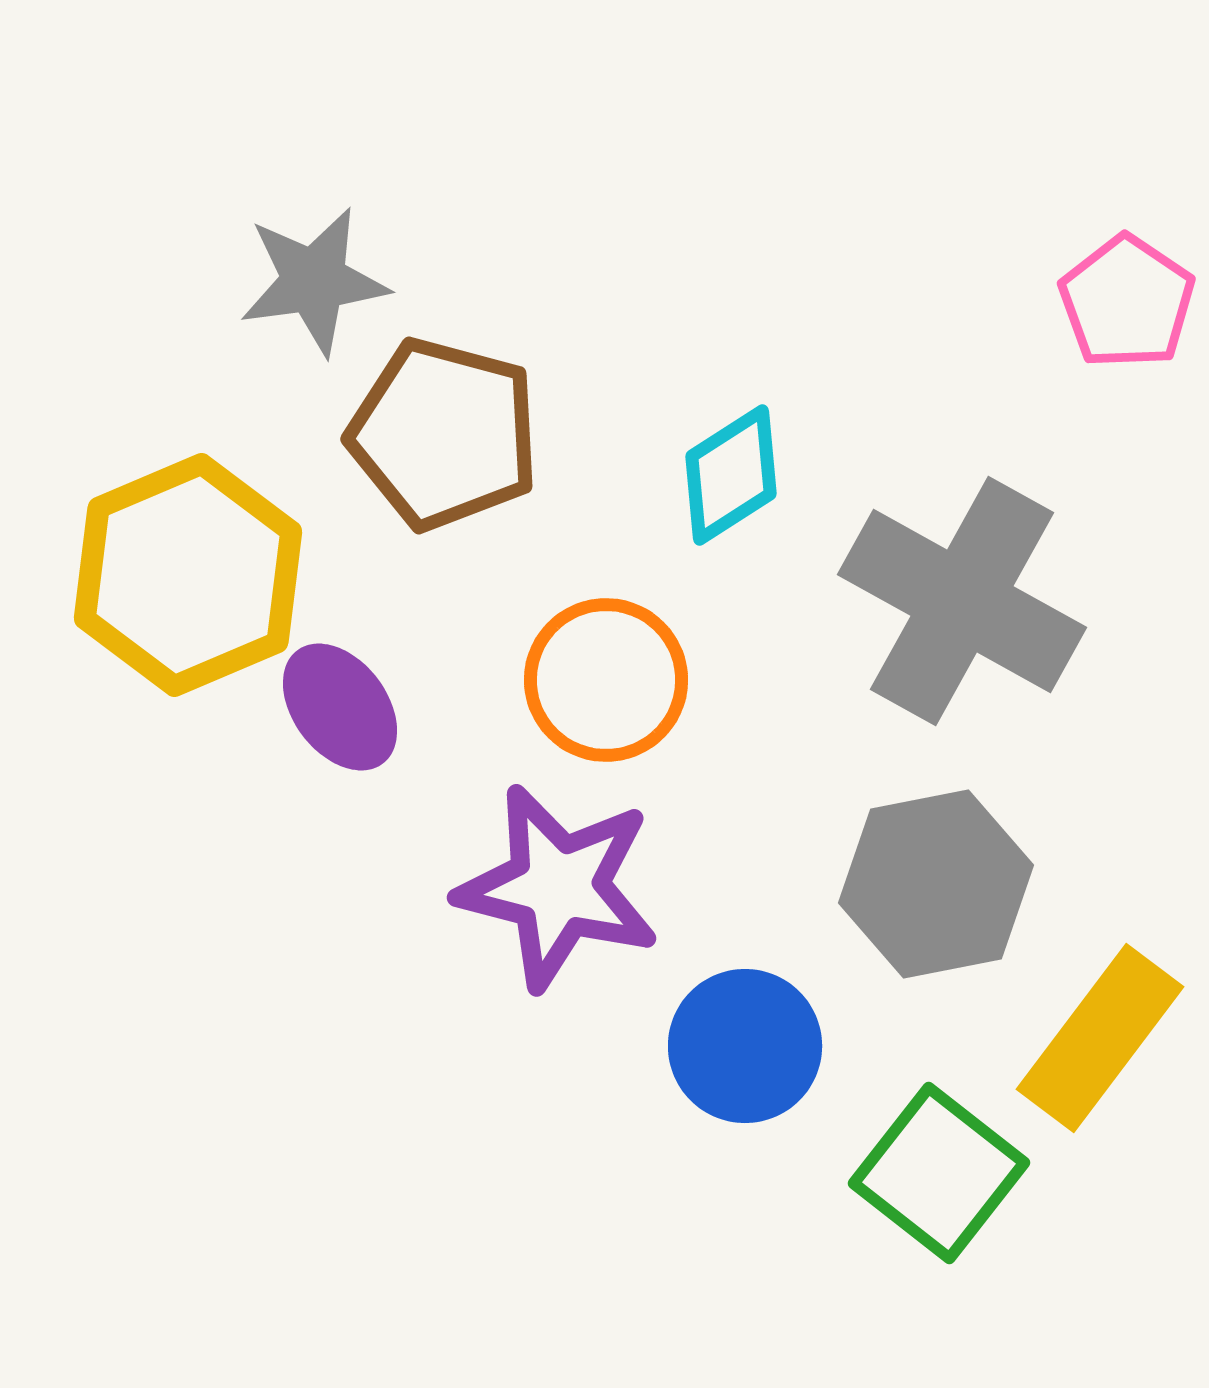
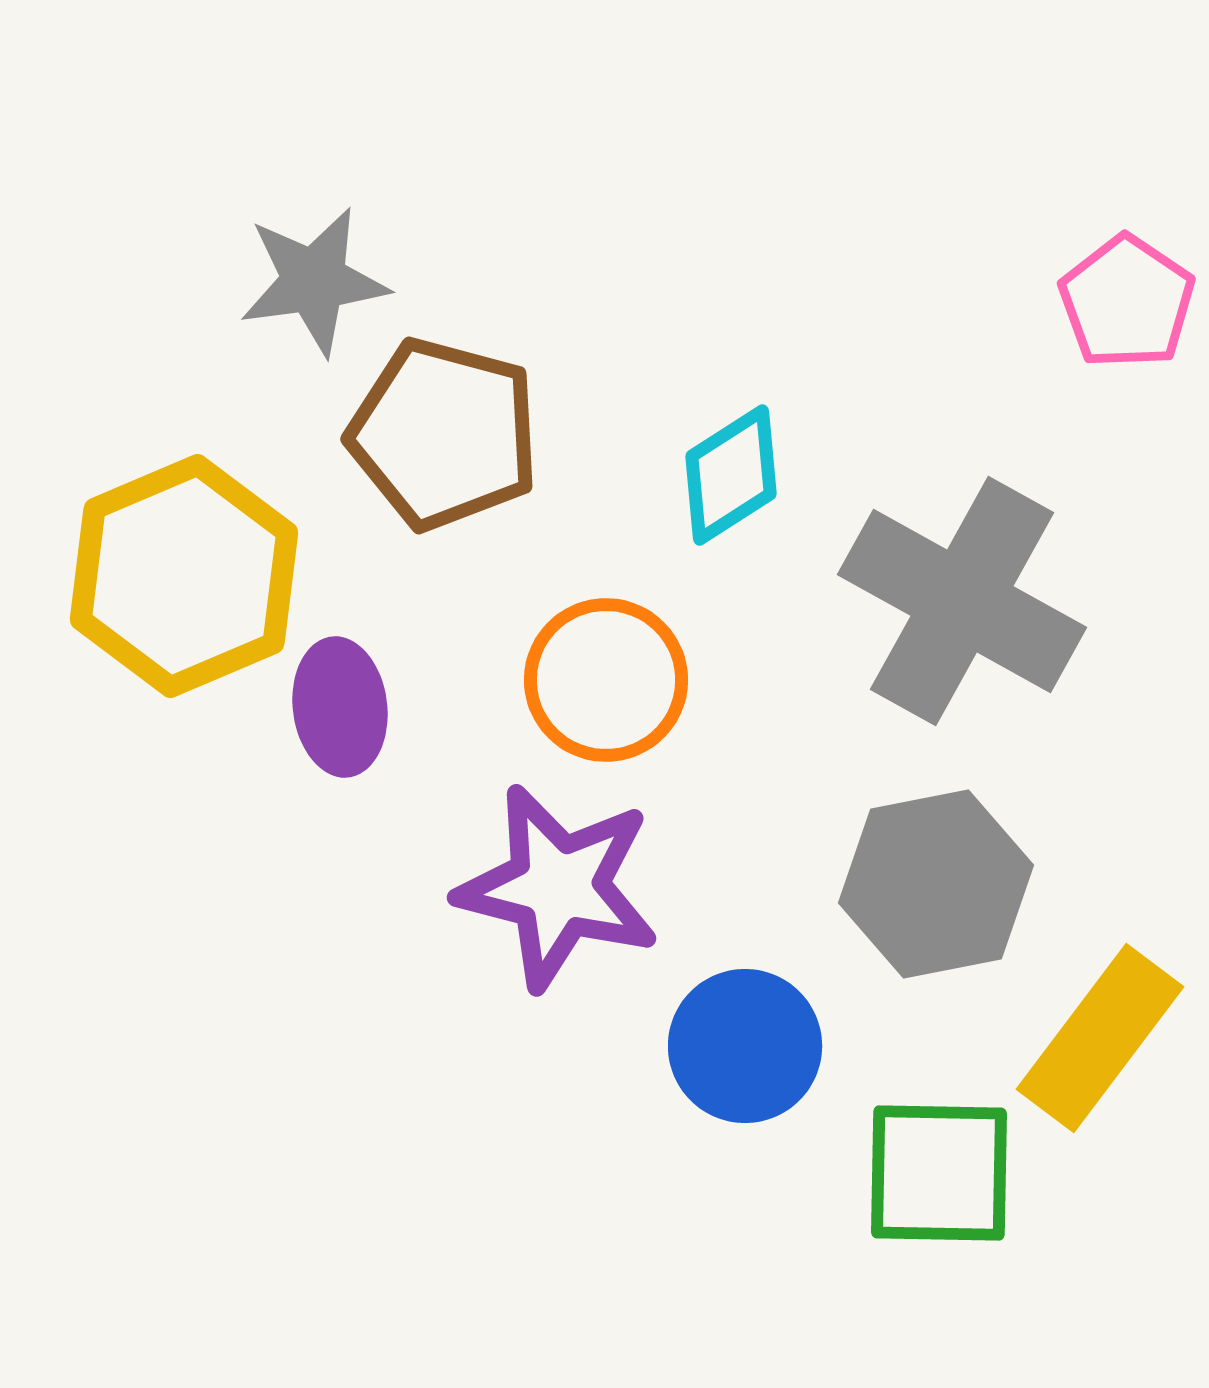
yellow hexagon: moved 4 px left, 1 px down
purple ellipse: rotated 30 degrees clockwise
green square: rotated 37 degrees counterclockwise
